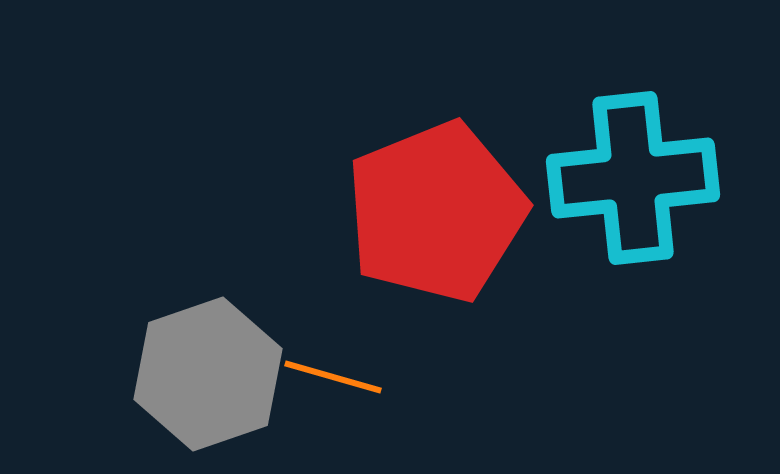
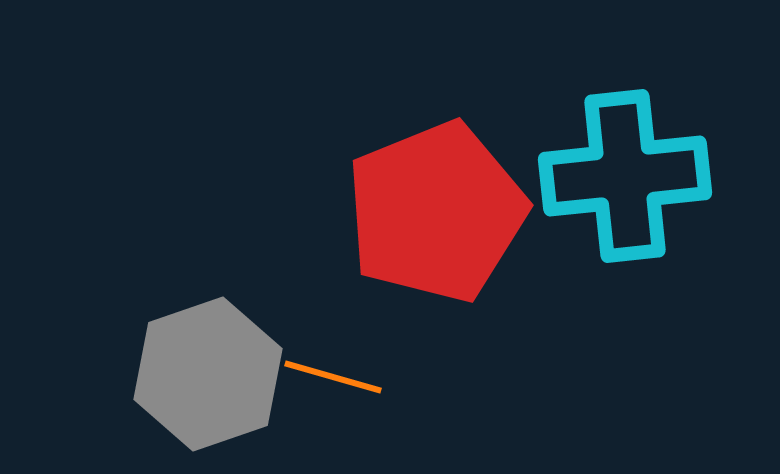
cyan cross: moved 8 px left, 2 px up
